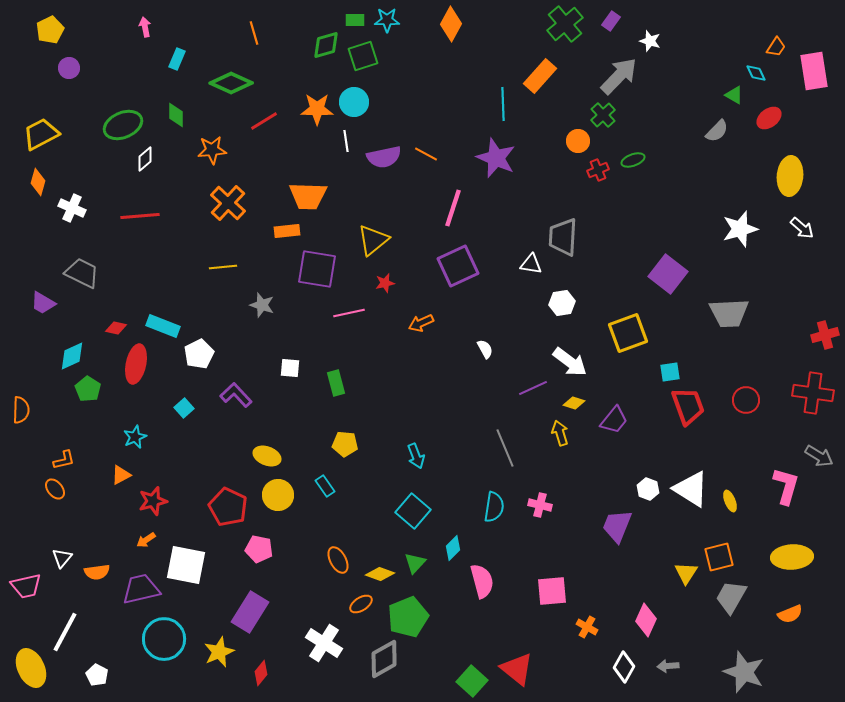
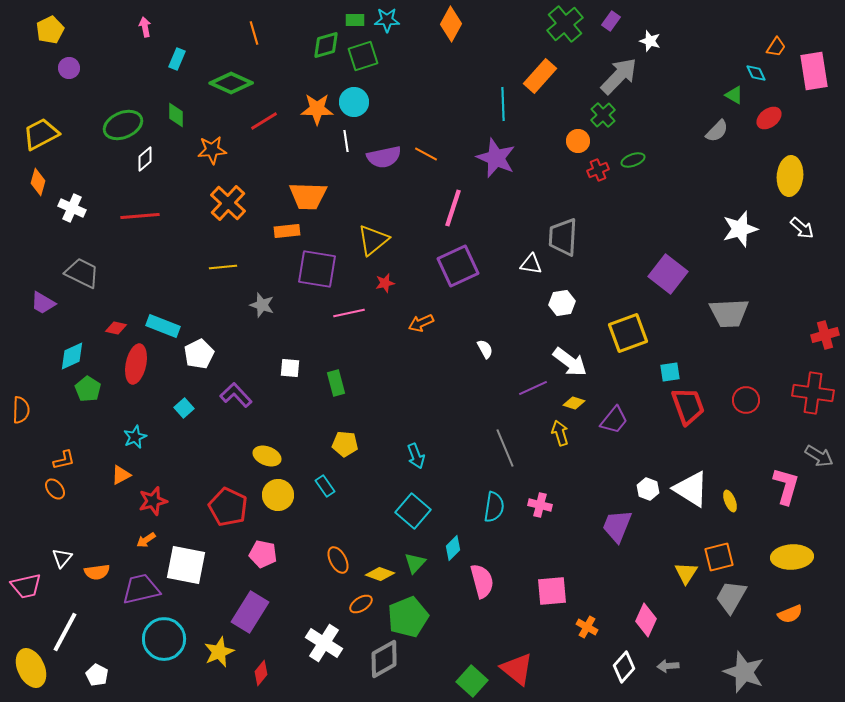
pink pentagon at (259, 549): moved 4 px right, 5 px down
white diamond at (624, 667): rotated 12 degrees clockwise
